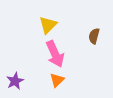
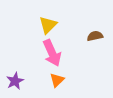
brown semicircle: moved 1 px right; rotated 63 degrees clockwise
pink arrow: moved 3 px left, 1 px up
